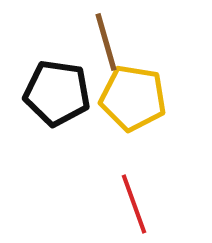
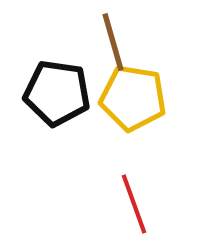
brown line: moved 7 px right
